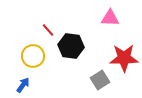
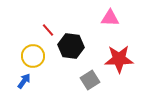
red star: moved 5 px left, 1 px down
gray square: moved 10 px left
blue arrow: moved 1 px right, 4 px up
